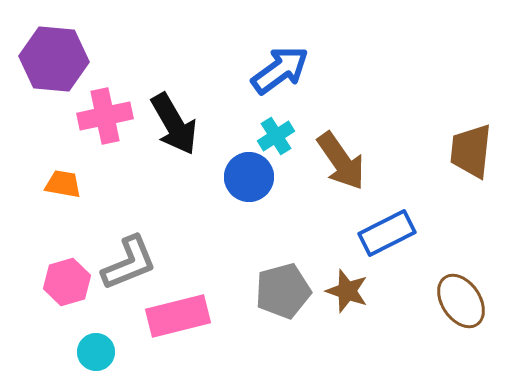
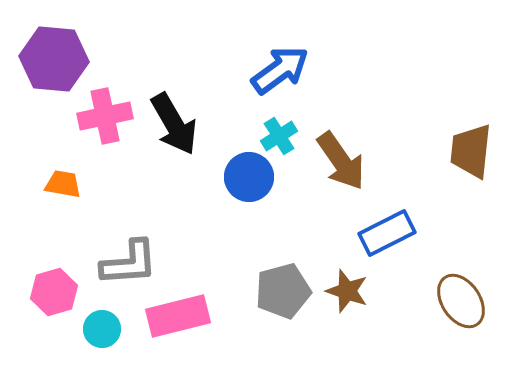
cyan cross: moved 3 px right
gray L-shape: rotated 18 degrees clockwise
pink hexagon: moved 13 px left, 10 px down
cyan circle: moved 6 px right, 23 px up
